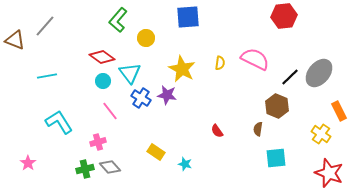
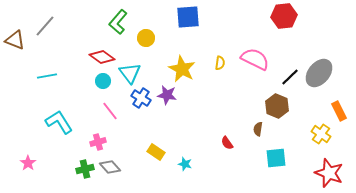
green L-shape: moved 2 px down
red semicircle: moved 10 px right, 12 px down
